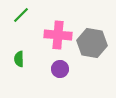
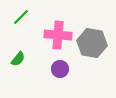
green line: moved 2 px down
green semicircle: moved 1 px left; rotated 140 degrees counterclockwise
